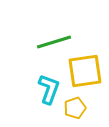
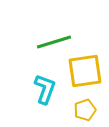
cyan L-shape: moved 4 px left
yellow pentagon: moved 10 px right, 2 px down
